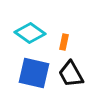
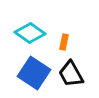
blue square: rotated 20 degrees clockwise
